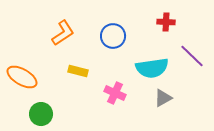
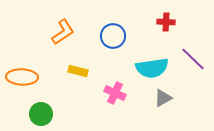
orange L-shape: moved 1 px up
purple line: moved 1 px right, 3 px down
orange ellipse: rotated 28 degrees counterclockwise
